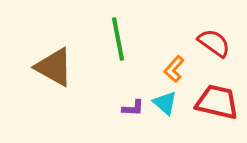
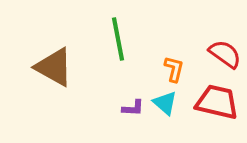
red semicircle: moved 11 px right, 11 px down
orange L-shape: rotated 152 degrees clockwise
